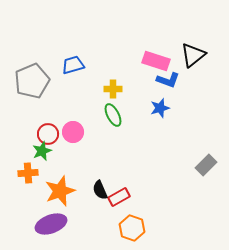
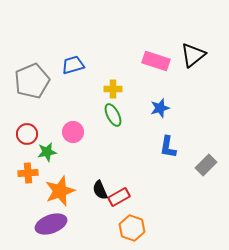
blue L-shape: moved 67 px down; rotated 80 degrees clockwise
red circle: moved 21 px left
green star: moved 5 px right, 1 px down; rotated 12 degrees clockwise
